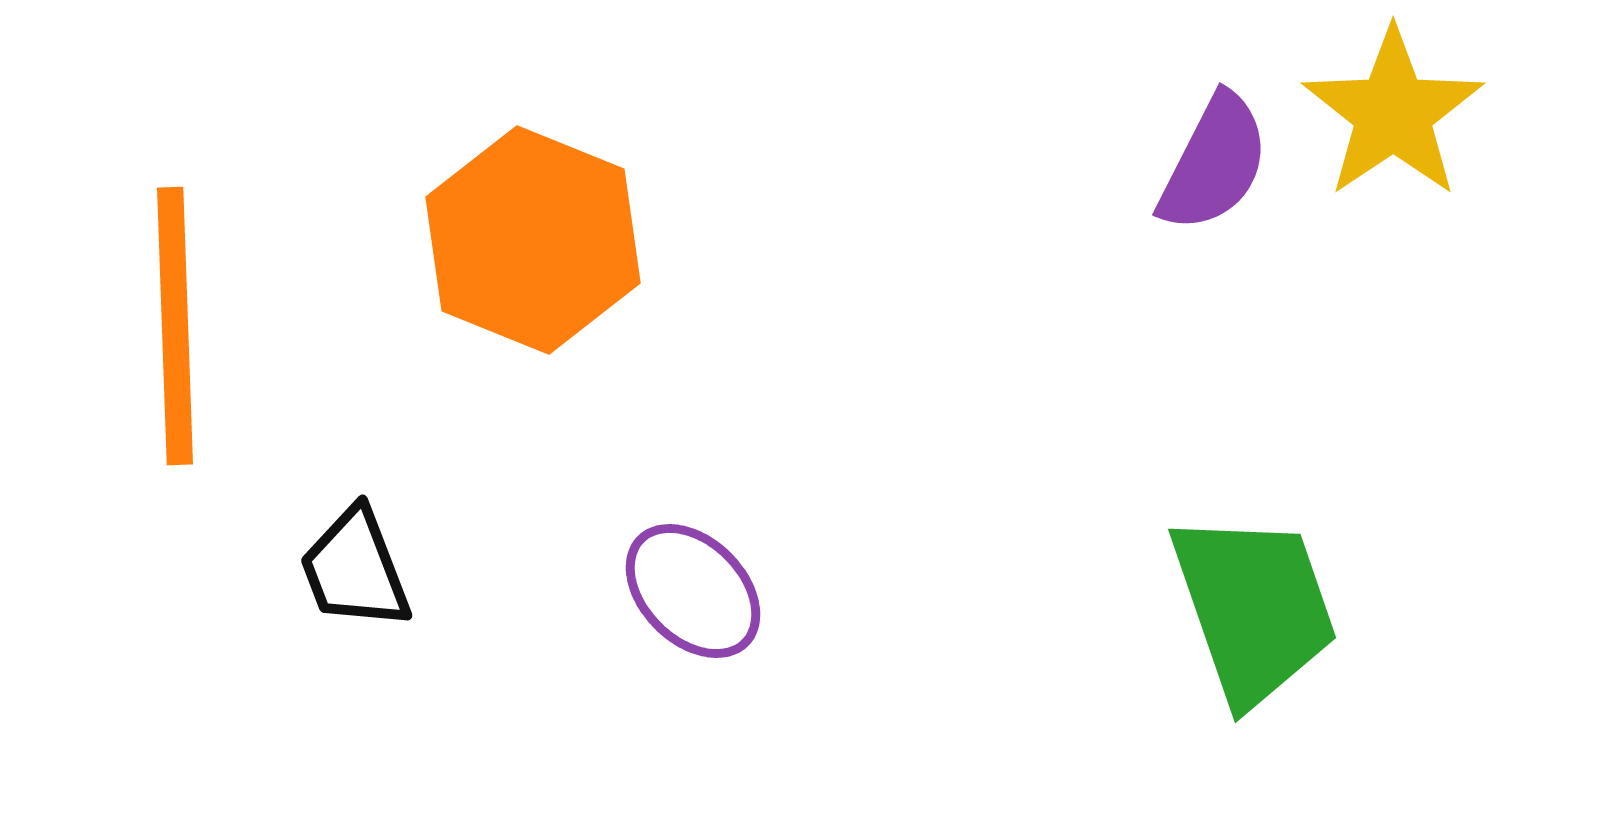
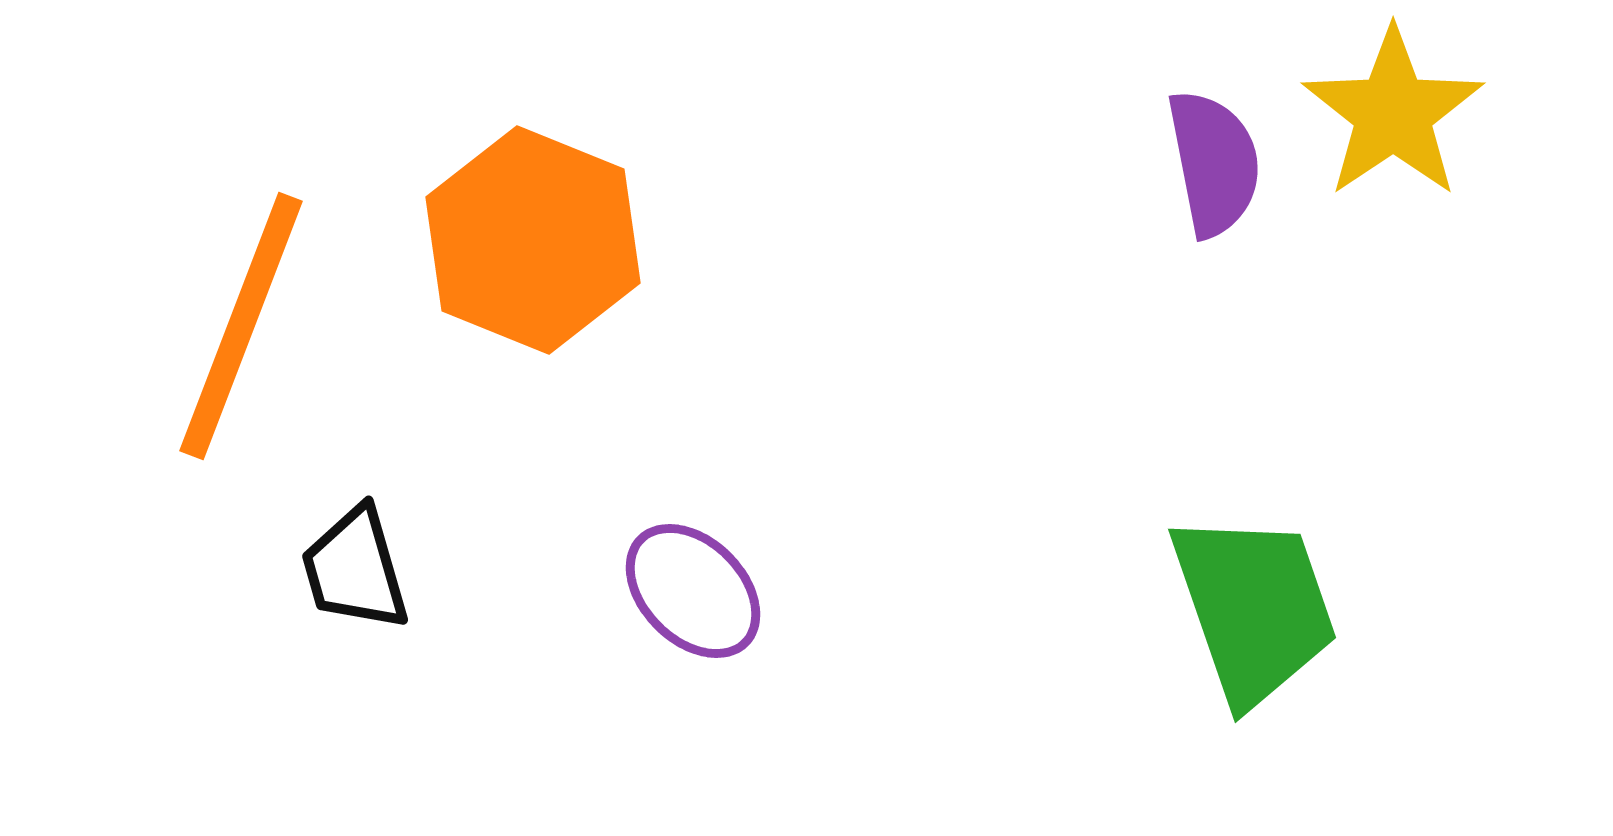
purple semicircle: rotated 38 degrees counterclockwise
orange line: moved 66 px right; rotated 23 degrees clockwise
black trapezoid: rotated 5 degrees clockwise
